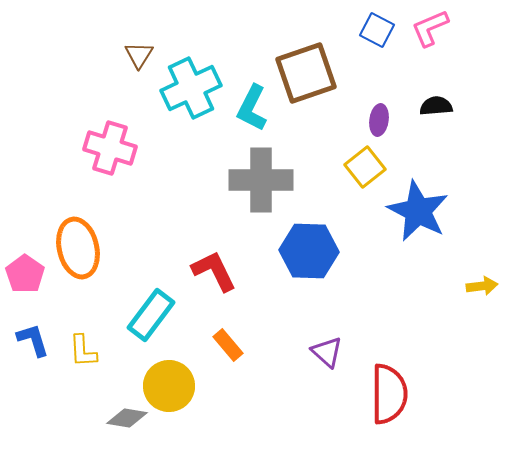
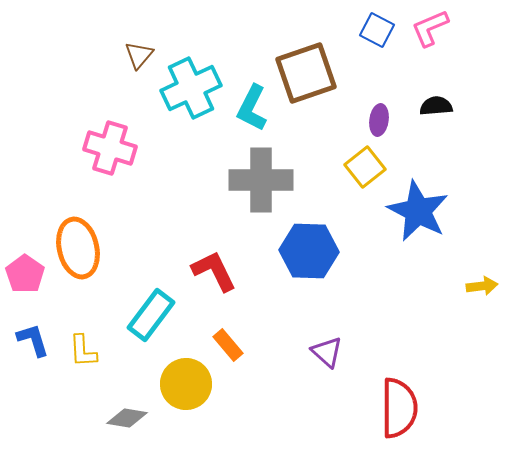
brown triangle: rotated 8 degrees clockwise
yellow circle: moved 17 px right, 2 px up
red semicircle: moved 10 px right, 14 px down
